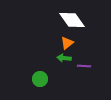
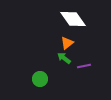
white diamond: moved 1 px right, 1 px up
green arrow: rotated 32 degrees clockwise
purple line: rotated 16 degrees counterclockwise
